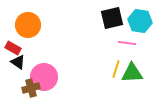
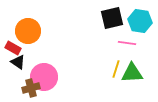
orange circle: moved 6 px down
